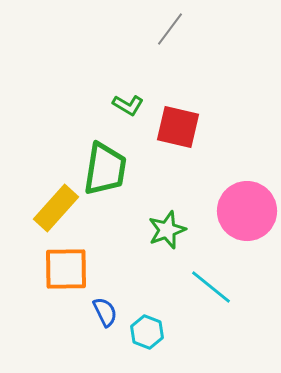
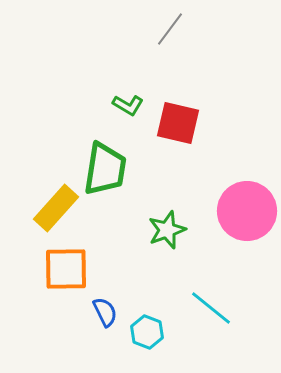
red square: moved 4 px up
cyan line: moved 21 px down
